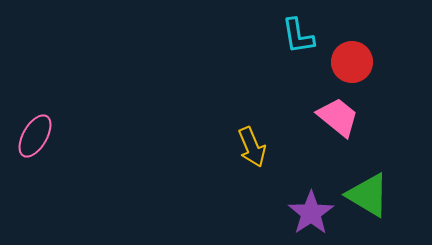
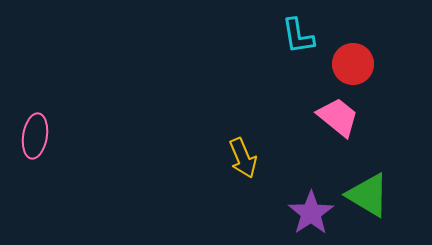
red circle: moved 1 px right, 2 px down
pink ellipse: rotated 21 degrees counterclockwise
yellow arrow: moved 9 px left, 11 px down
